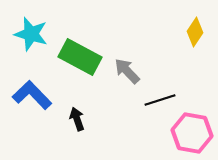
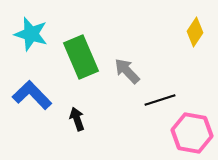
green rectangle: moved 1 px right; rotated 39 degrees clockwise
